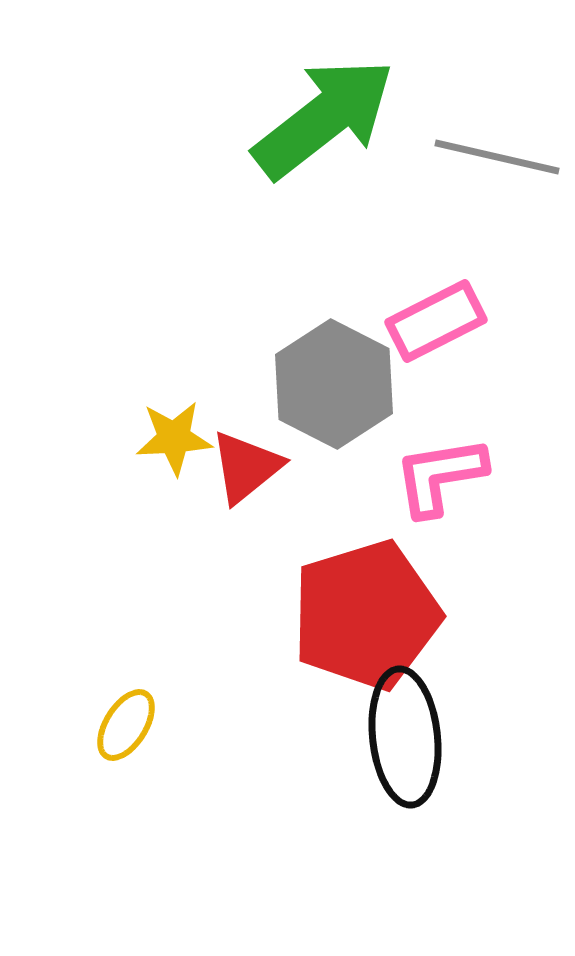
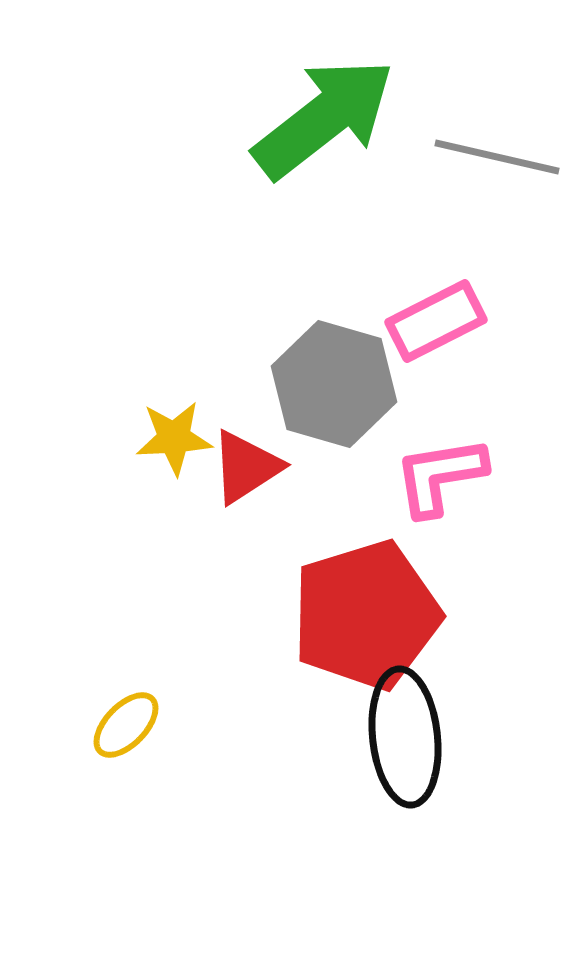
gray hexagon: rotated 11 degrees counterclockwise
red triangle: rotated 6 degrees clockwise
yellow ellipse: rotated 12 degrees clockwise
